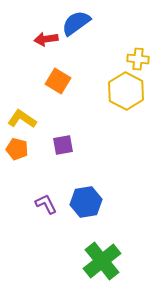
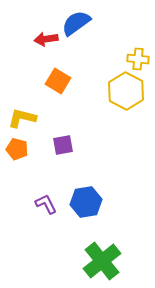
yellow L-shape: moved 1 px up; rotated 20 degrees counterclockwise
